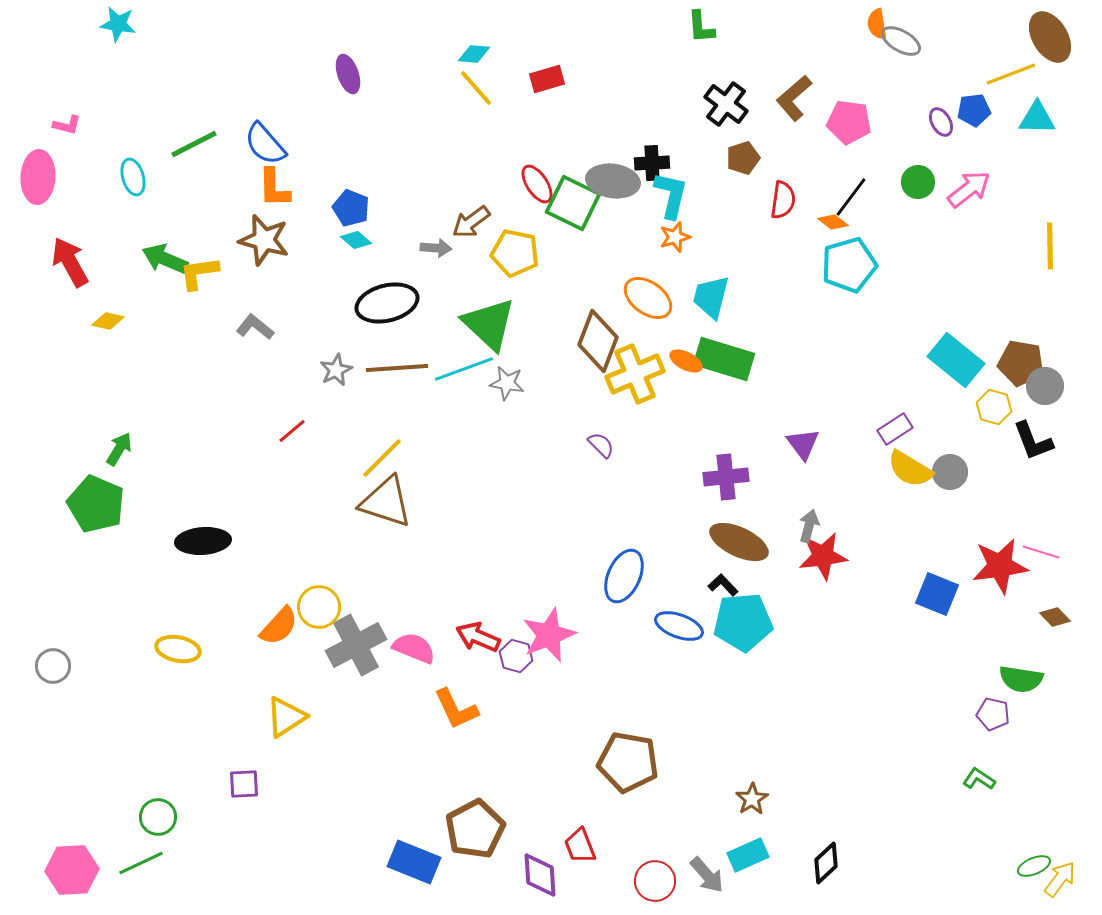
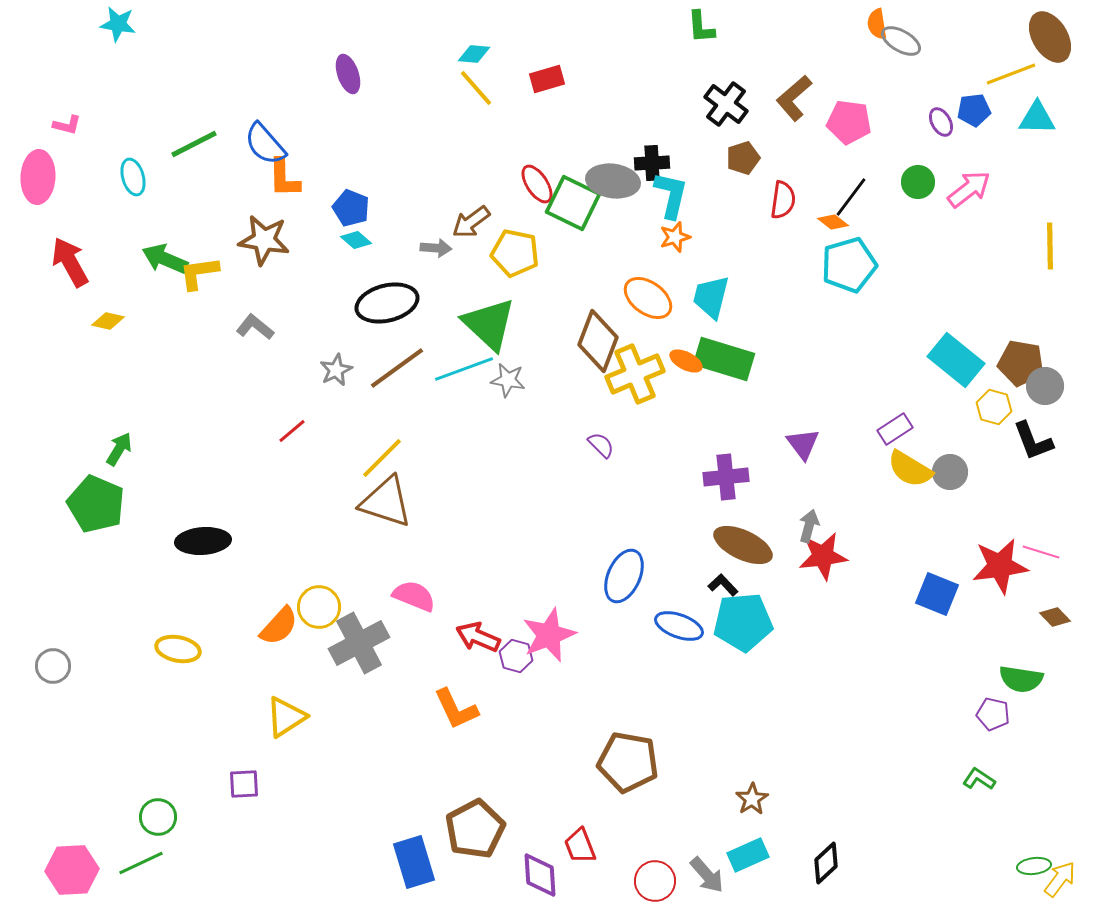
orange L-shape at (274, 188): moved 10 px right, 10 px up
brown star at (264, 240): rotated 6 degrees counterclockwise
brown line at (397, 368): rotated 32 degrees counterclockwise
gray star at (507, 383): moved 1 px right, 3 px up
brown ellipse at (739, 542): moved 4 px right, 3 px down
gray cross at (356, 645): moved 3 px right, 2 px up
pink semicircle at (414, 648): moved 52 px up
blue rectangle at (414, 862): rotated 51 degrees clockwise
green ellipse at (1034, 866): rotated 16 degrees clockwise
